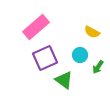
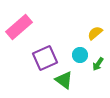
pink rectangle: moved 17 px left
yellow semicircle: moved 3 px right, 1 px down; rotated 112 degrees clockwise
green arrow: moved 3 px up
